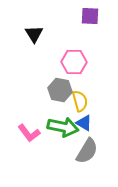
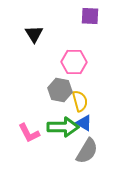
green arrow: rotated 12 degrees counterclockwise
pink L-shape: rotated 10 degrees clockwise
